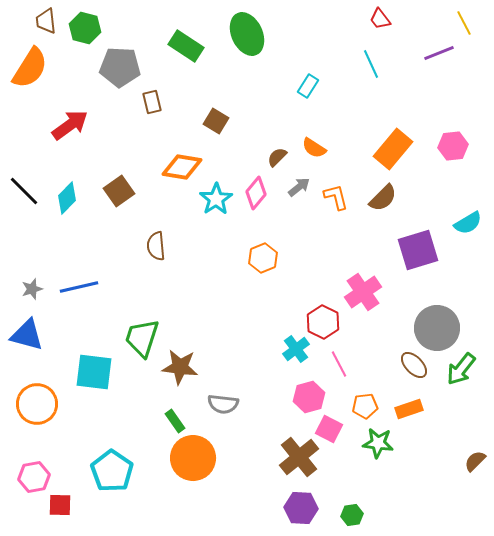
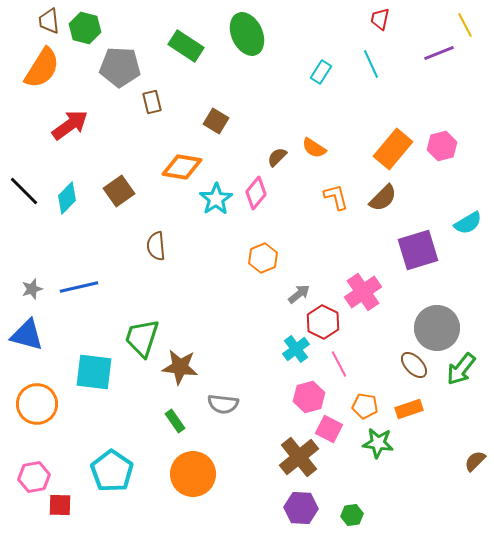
red trapezoid at (380, 19): rotated 50 degrees clockwise
brown trapezoid at (46, 21): moved 3 px right
yellow line at (464, 23): moved 1 px right, 2 px down
orange semicircle at (30, 68): moved 12 px right
cyan rectangle at (308, 86): moved 13 px right, 14 px up
pink hexagon at (453, 146): moved 11 px left; rotated 8 degrees counterclockwise
gray arrow at (299, 187): moved 107 px down
orange pentagon at (365, 406): rotated 15 degrees clockwise
orange circle at (193, 458): moved 16 px down
